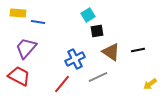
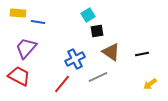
black line: moved 4 px right, 4 px down
